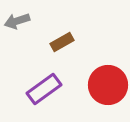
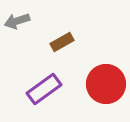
red circle: moved 2 px left, 1 px up
